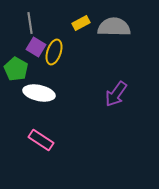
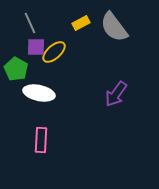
gray line: rotated 15 degrees counterclockwise
gray semicircle: rotated 128 degrees counterclockwise
purple square: rotated 30 degrees counterclockwise
yellow ellipse: rotated 30 degrees clockwise
pink rectangle: rotated 60 degrees clockwise
